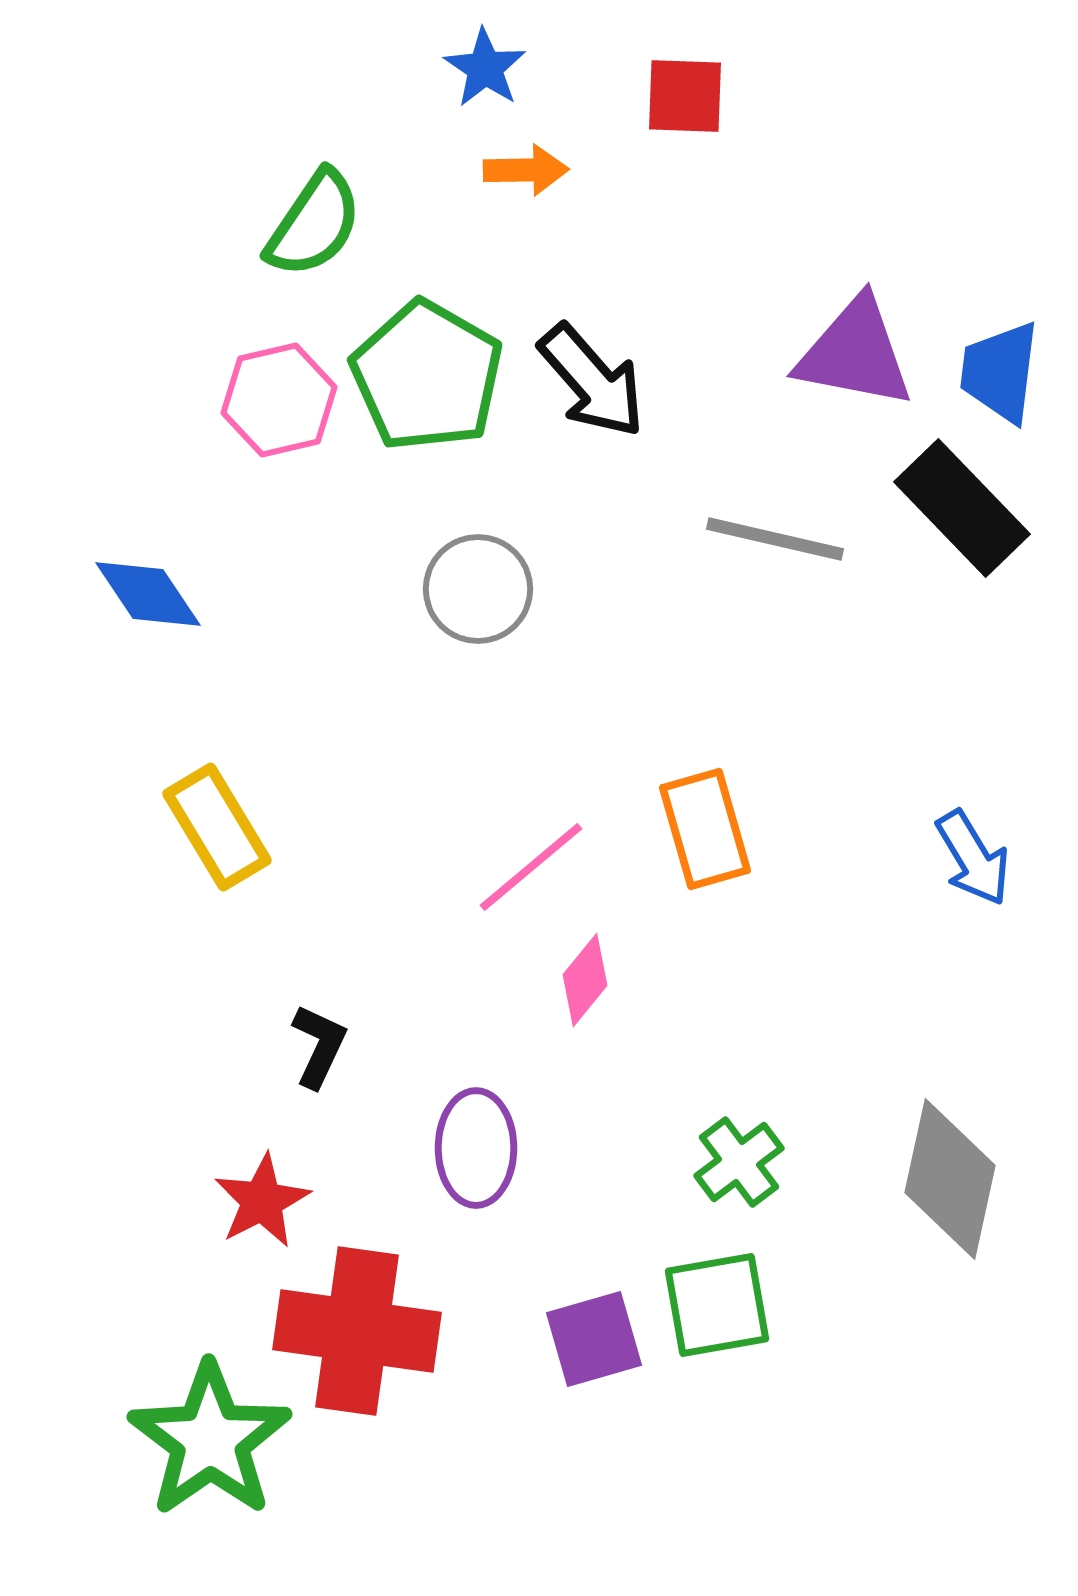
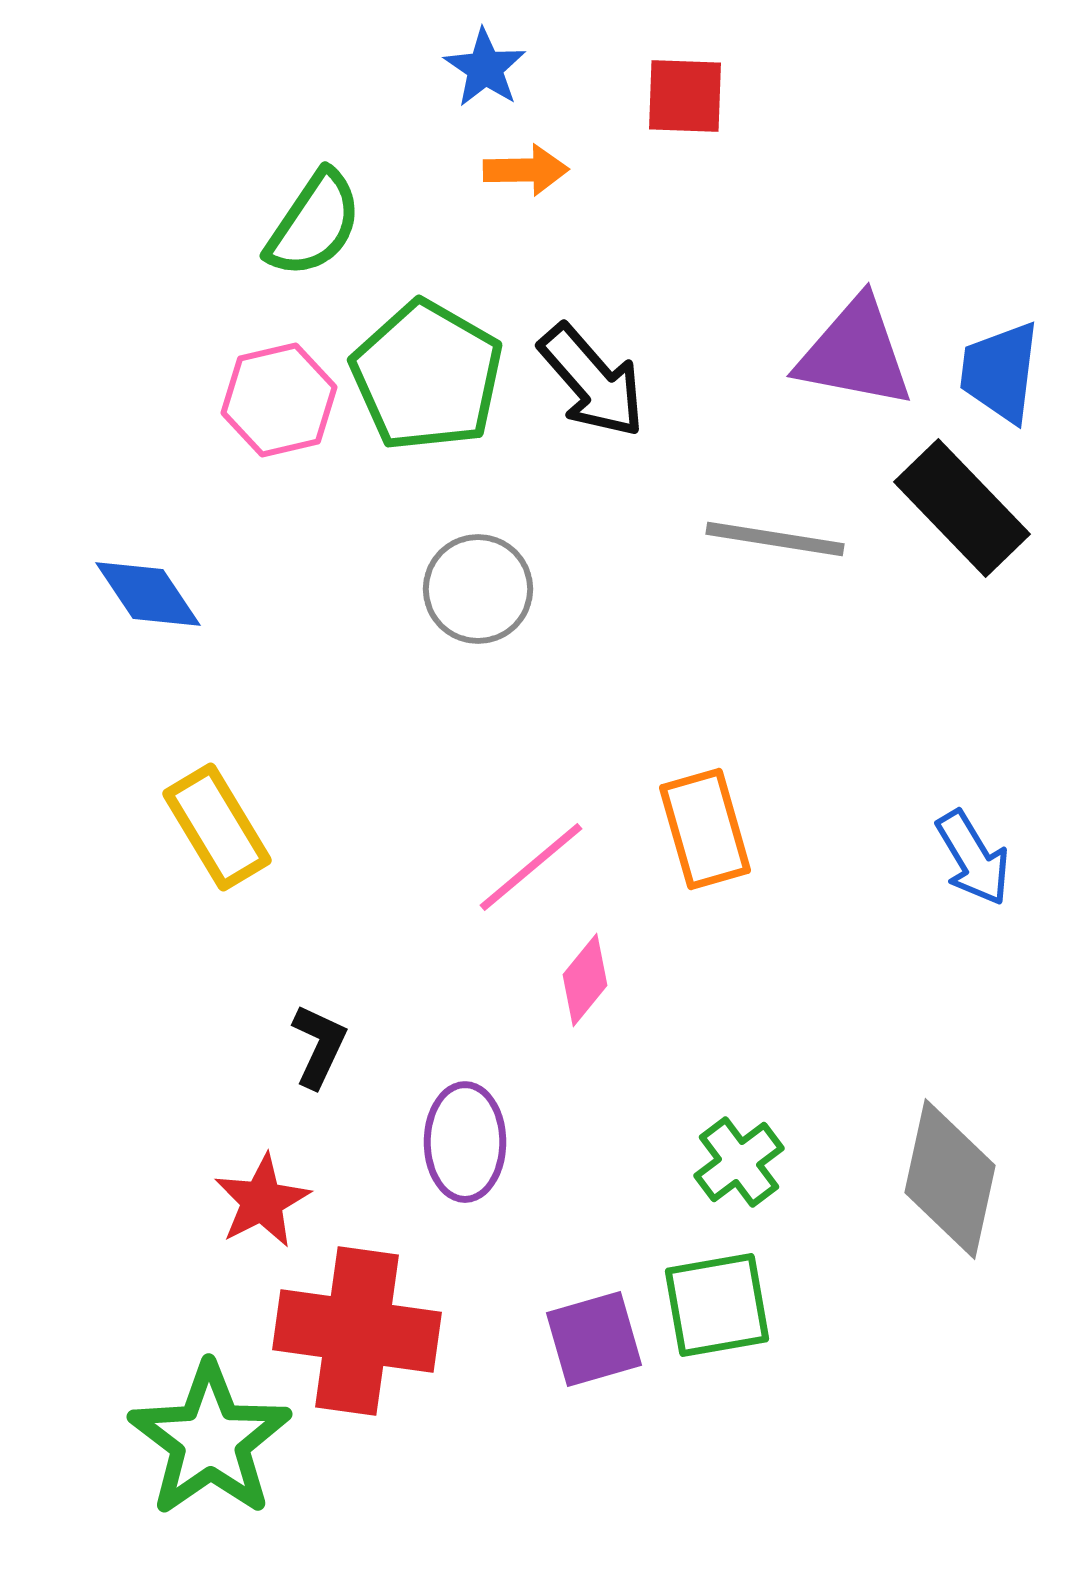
gray line: rotated 4 degrees counterclockwise
purple ellipse: moved 11 px left, 6 px up
